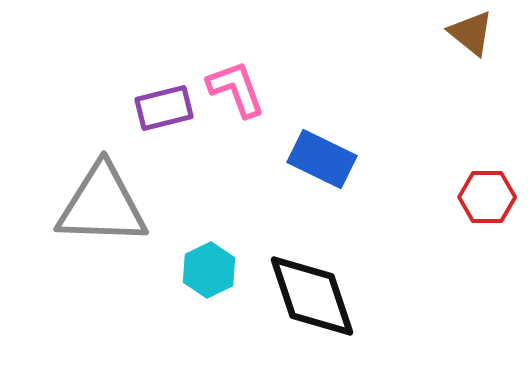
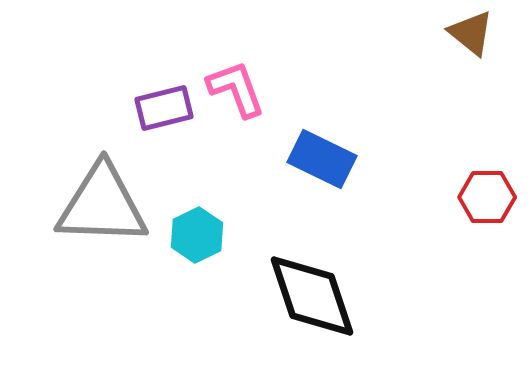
cyan hexagon: moved 12 px left, 35 px up
